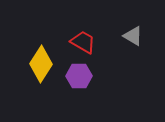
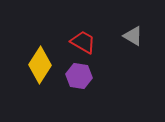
yellow diamond: moved 1 px left, 1 px down
purple hexagon: rotated 10 degrees clockwise
